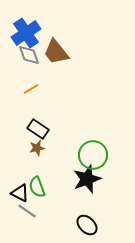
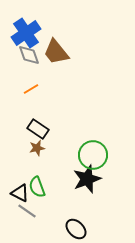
black ellipse: moved 11 px left, 4 px down
